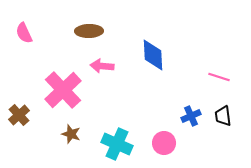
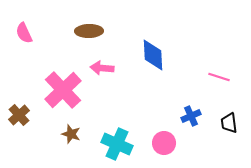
pink arrow: moved 2 px down
black trapezoid: moved 6 px right, 7 px down
